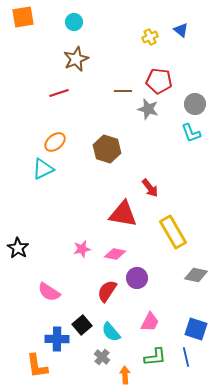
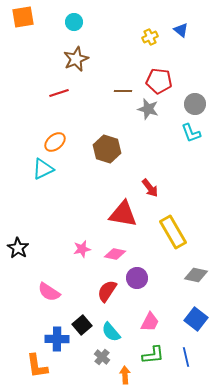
blue square: moved 10 px up; rotated 20 degrees clockwise
green L-shape: moved 2 px left, 2 px up
